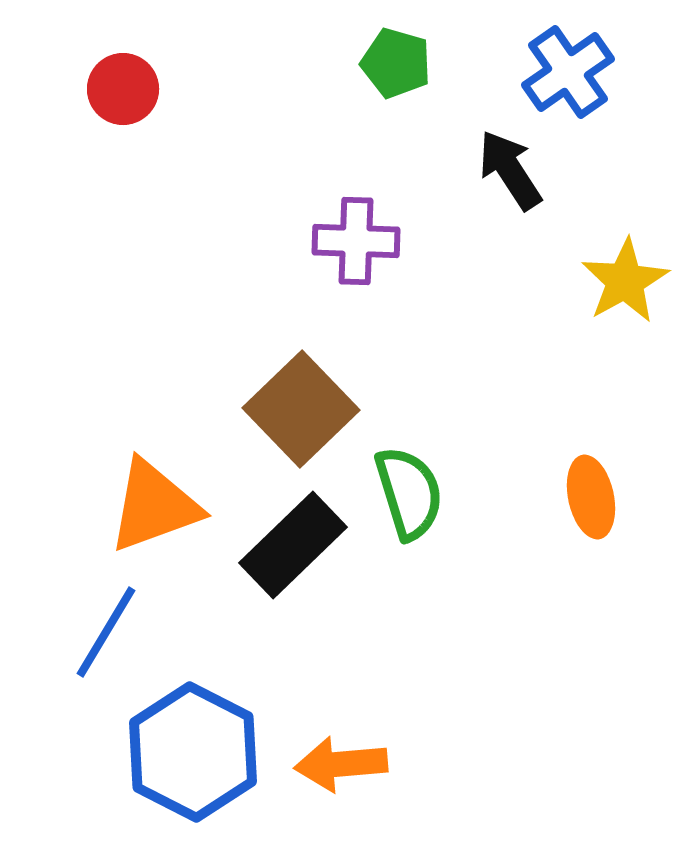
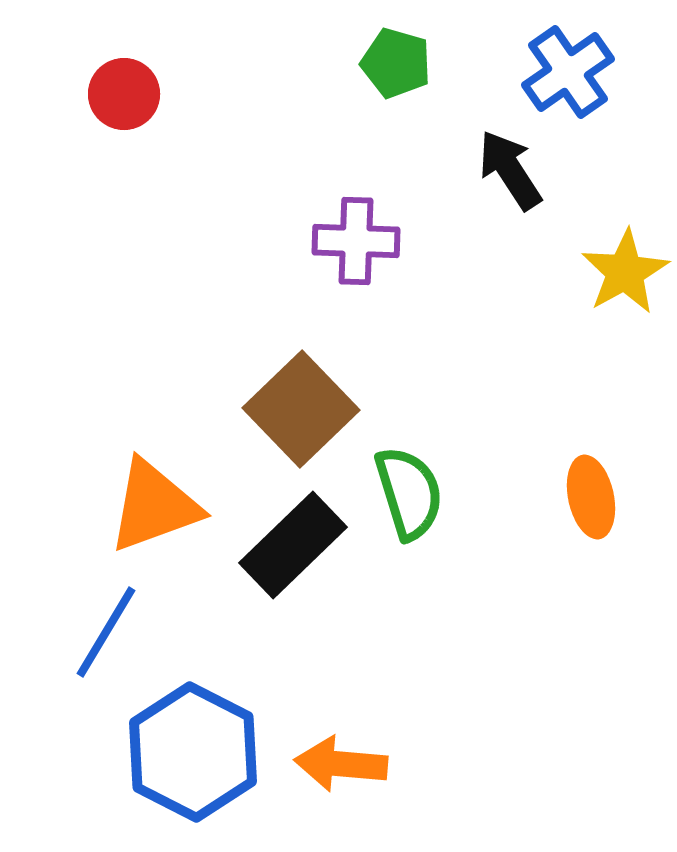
red circle: moved 1 px right, 5 px down
yellow star: moved 9 px up
orange arrow: rotated 10 degrees clockwise
